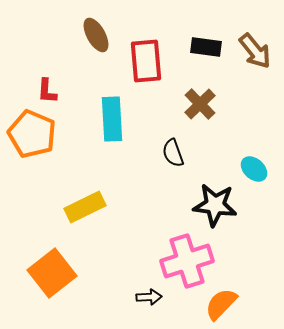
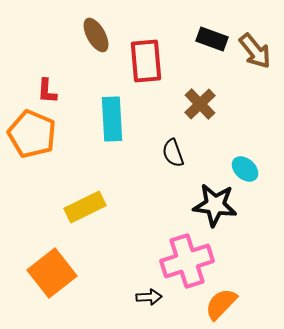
black rectangle: moved 6 px right, 8 px up; rotated 12 degrees clockwise
cyan ellipse: moved 9 px left
